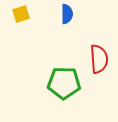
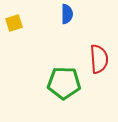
yellow square: moved 7 px left, 9 px down
